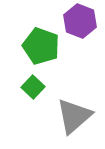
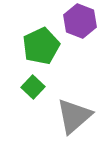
green pentagon: rotated 27 degrees clockwise
